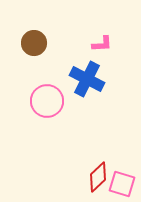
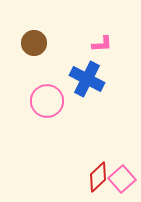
pink square: moved 5 px up; rotated 32 degrees clockwise
